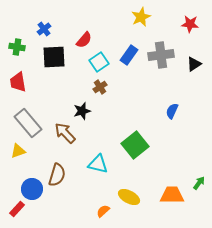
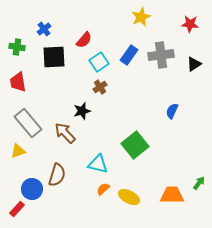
orange semicircle: moved 22 px up
